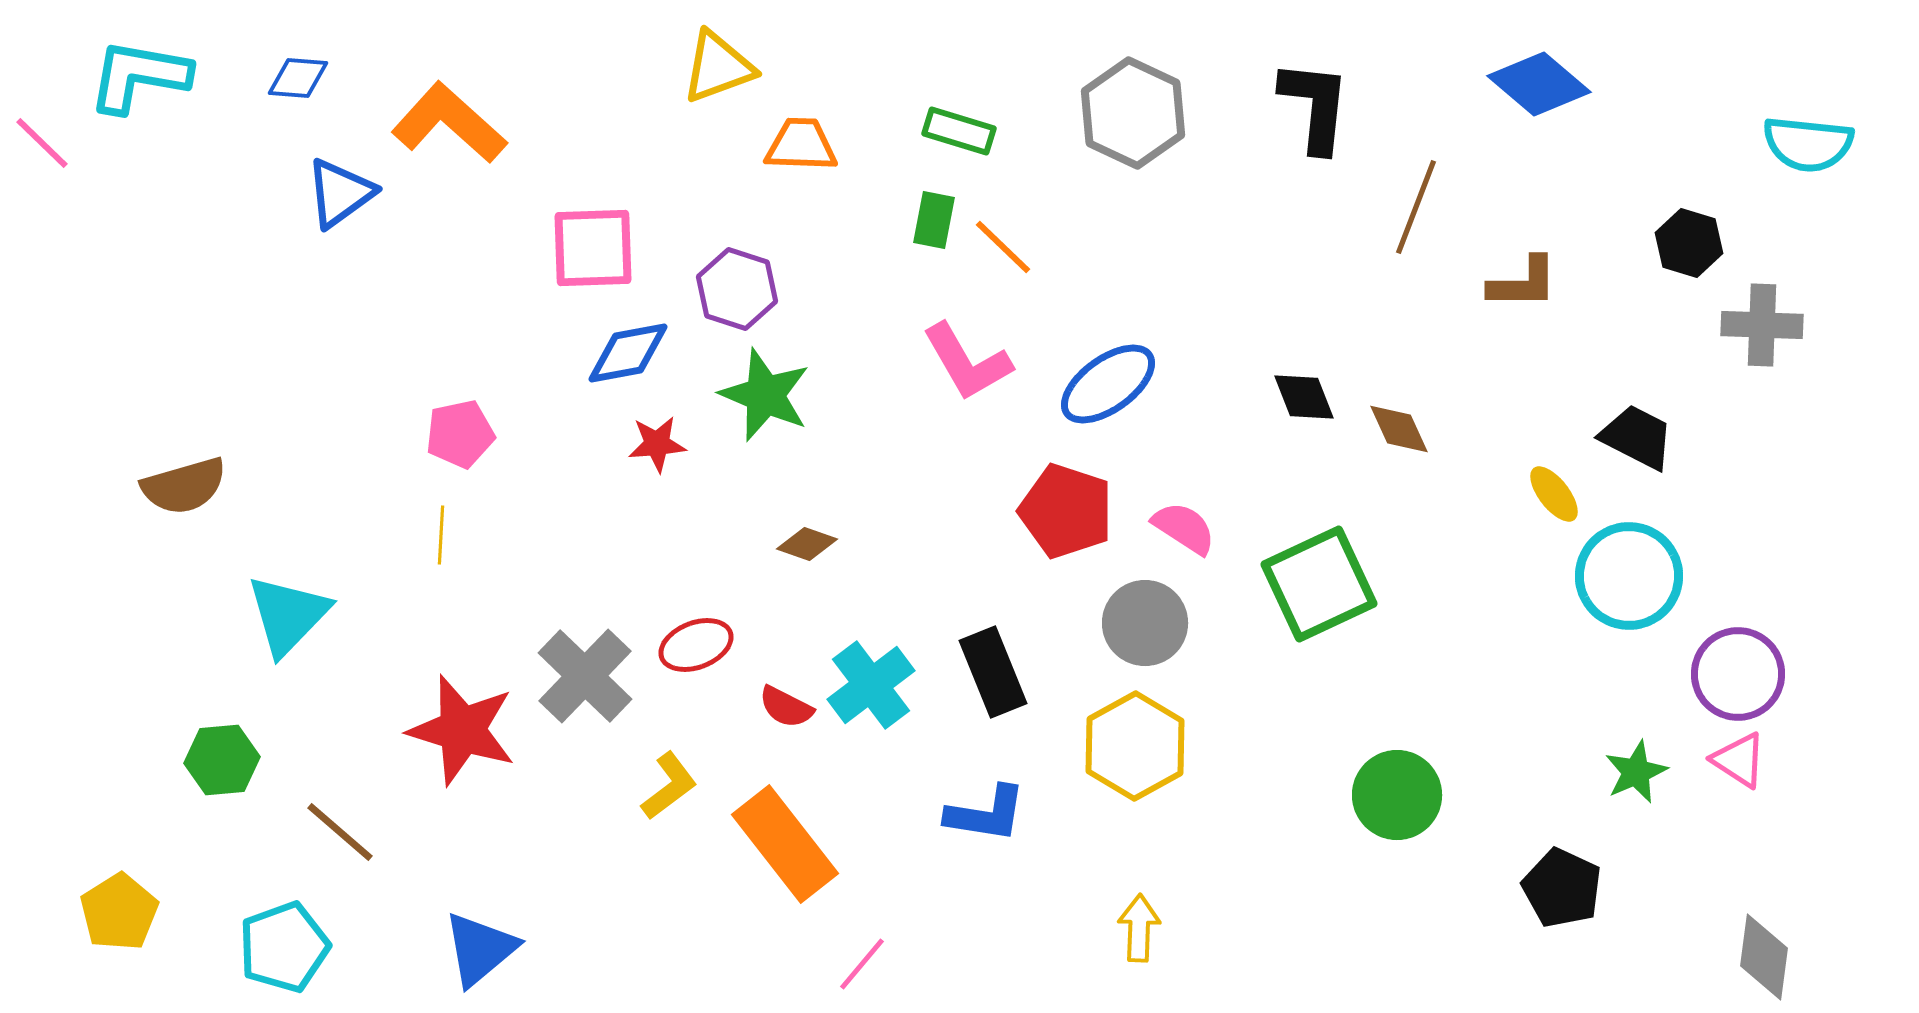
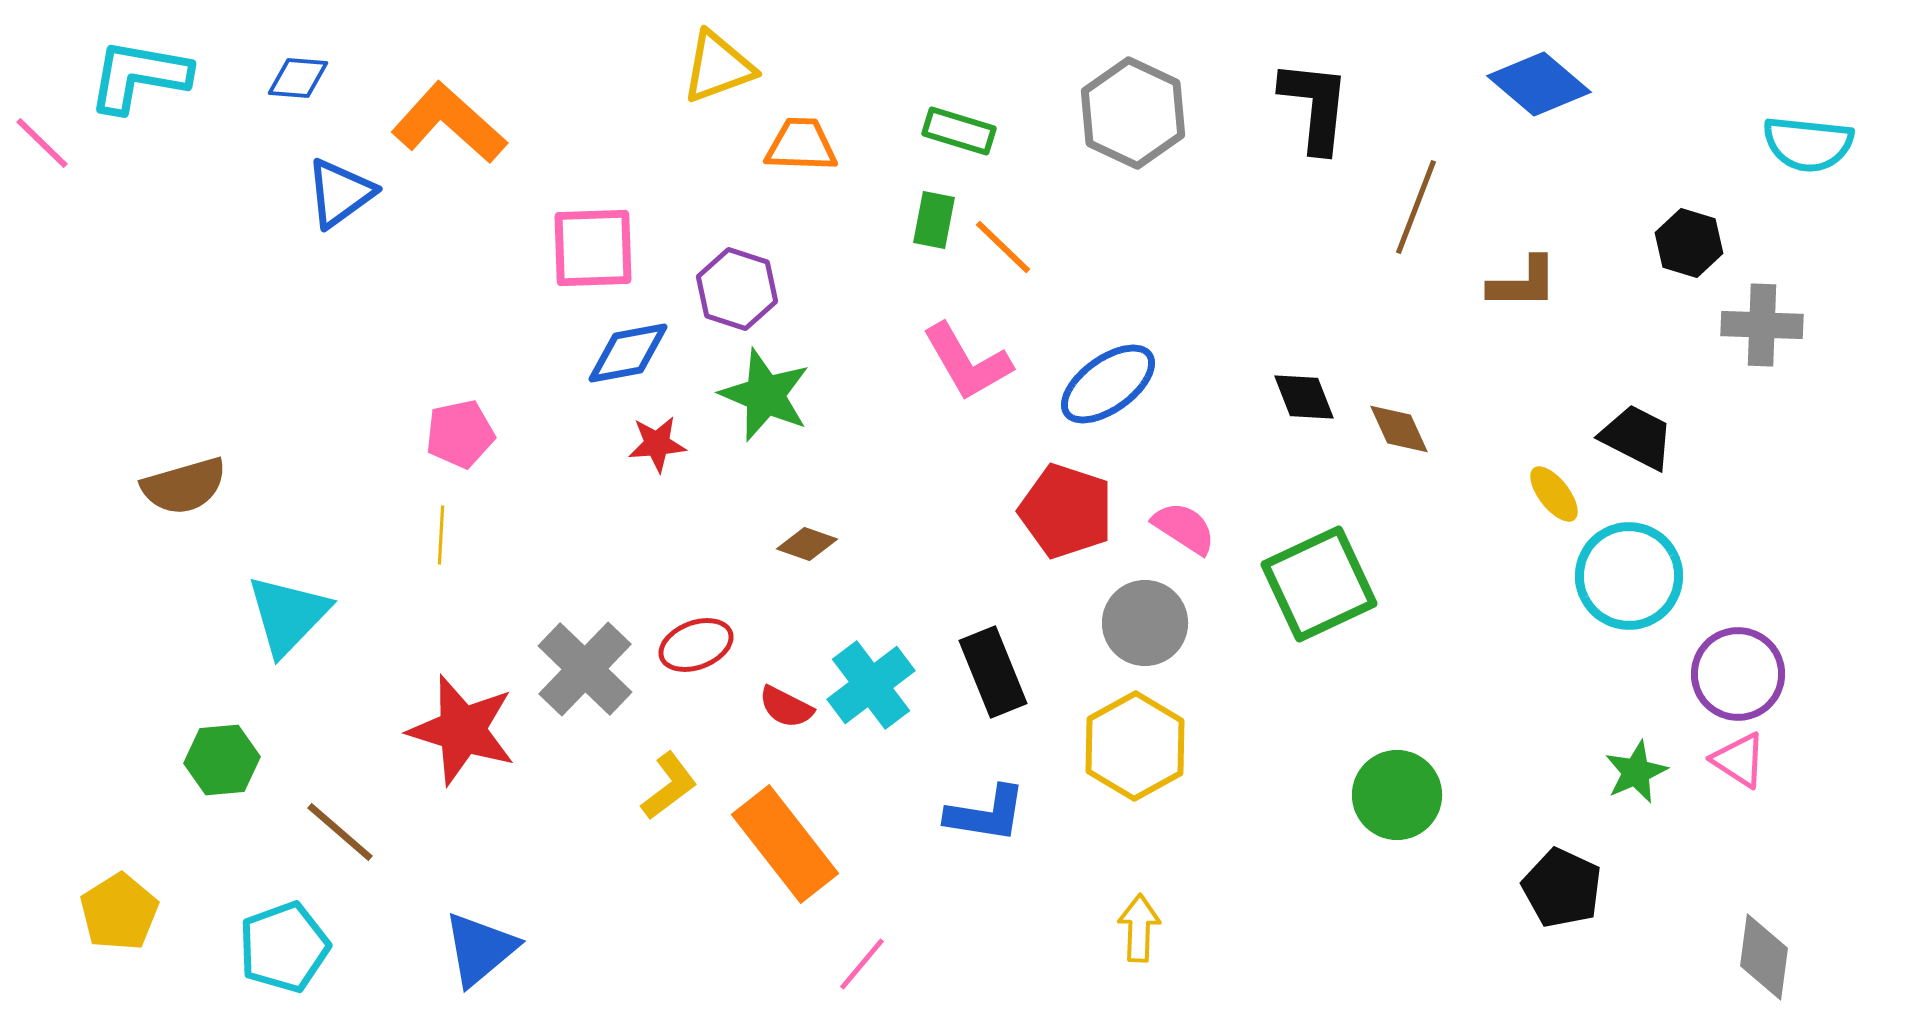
gray cross at (585, 676): moved 7 px up
